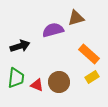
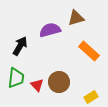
purple semicircle: moved 3 px left
black arrow: rotated 42 degrees counterclockwise
orange rectangle: moved 3 px up
yellow rectangle: moved 1 px left, 20 px down
red triangle: rotated 24 degrees clockwise
